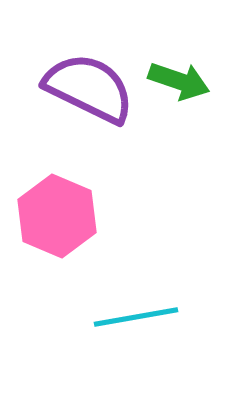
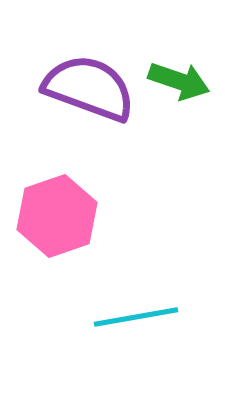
purple semicircle: rotated 6 degrees counterclockwise
pink hexagon: rotated 18 degrees clockwise
